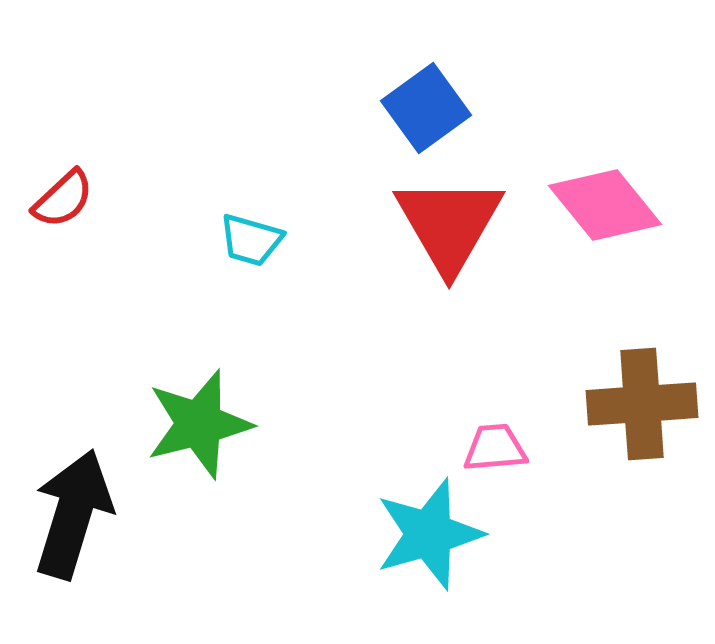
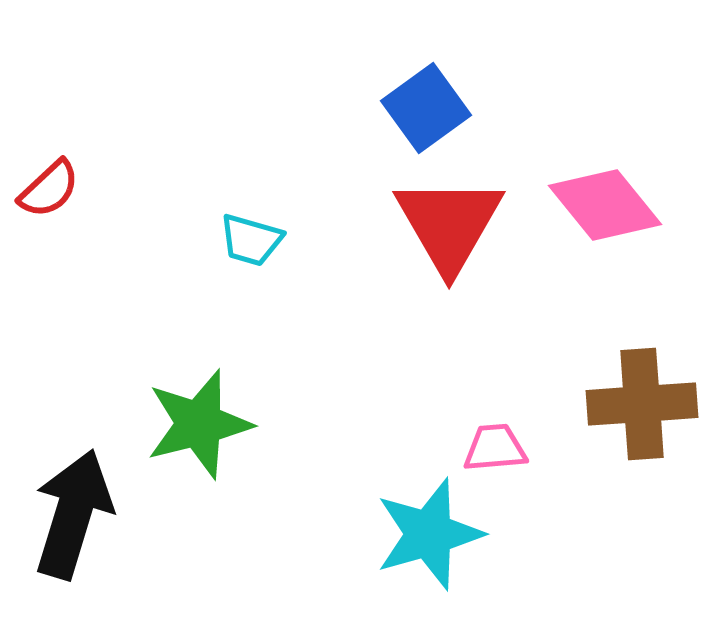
red semicircle: moved 14 px left, 10 px up
